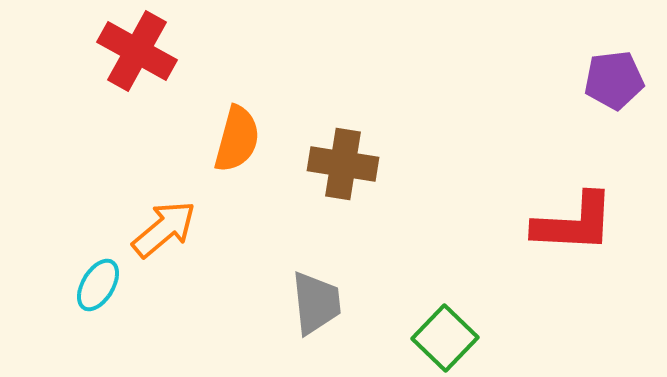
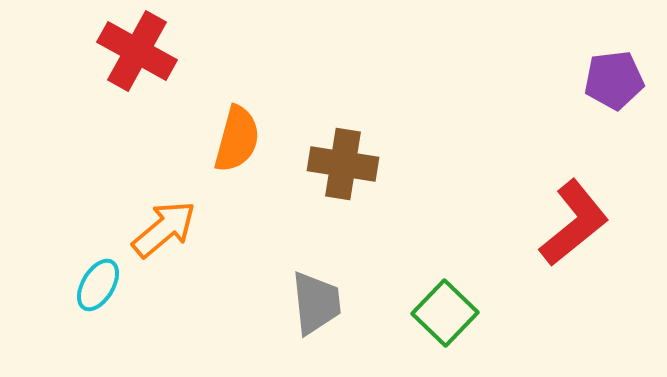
red L-shape: rotated 42 degrees counterclockwise
green square: moved 25 px up
